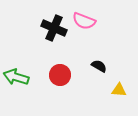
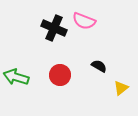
yellow triangle: moved 2 px right, 2 px up; rotated 42 degrees counterclockwise
